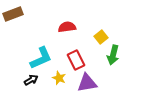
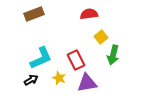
brown rectangle: moved 21 px right
red semicircle: moved 22 px right, 13 px up
